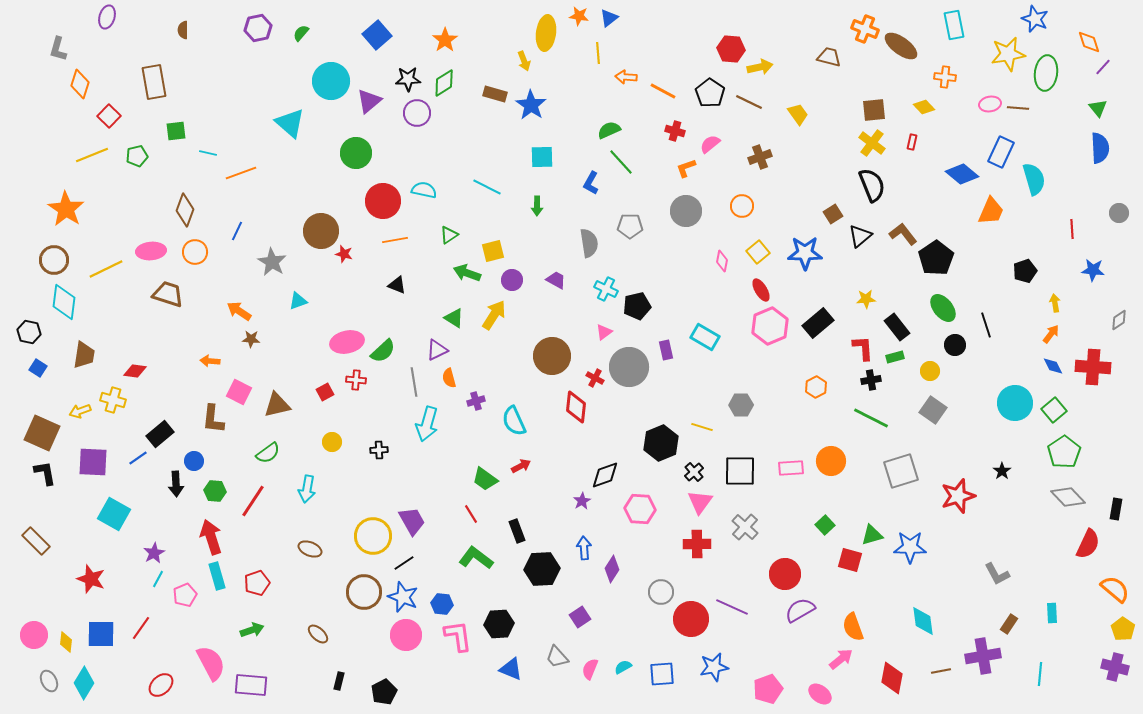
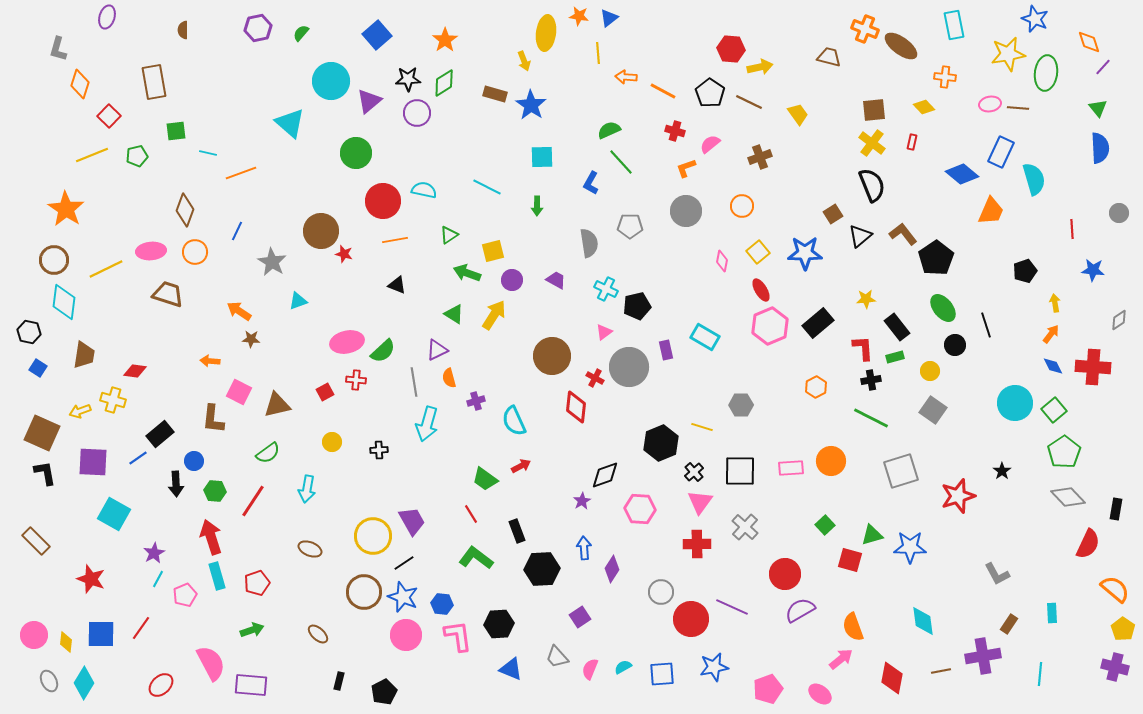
green triangle at (454, 318): moved 4 px up
